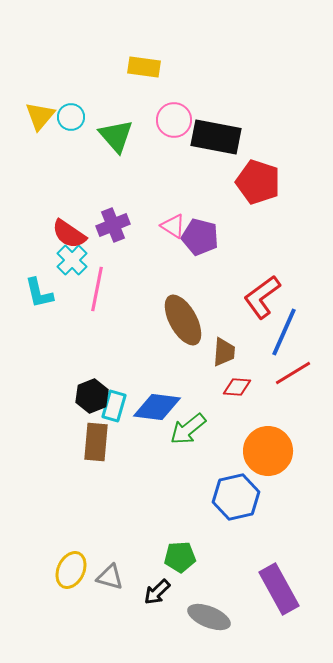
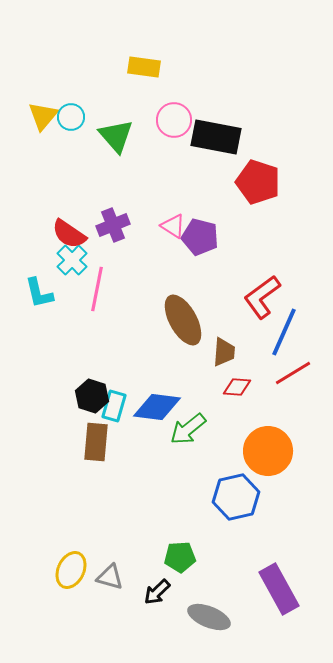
yellow triangle: moved 3 px right
black hexagon: rotated 20 degrees counterclockwise
